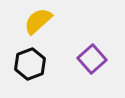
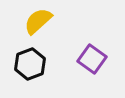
purple square: rotated 12 degrees counterclockwise
